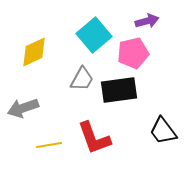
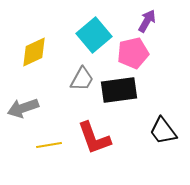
purple arrow: rotated 45 degrees counterclockwise
